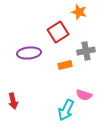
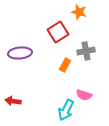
purple ellipse: moved 9 px left
orange rectangle: rotated 48 degrees counterclockwise
red arrow: rotated 112 degrees clockwise
